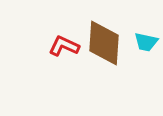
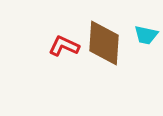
cyan trapezoid: moved 7 px up
